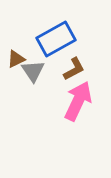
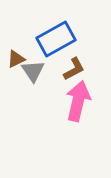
pink arrow: rotated 12 degrees counterclockwise
